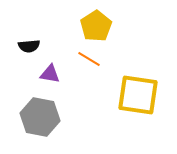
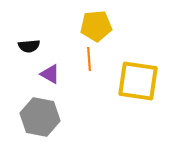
yellow pentagon: rotated 28 degrees clockwise
orange line: rotated 55 degrees clockwise
purple triangle: rotated 20 degrees clockwise
yellow square: moved 14 px up
